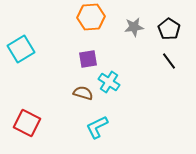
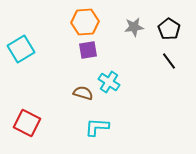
orange hexagon: moved 6 px left, 5 px down
purple square: moved 9 px up
cyan L-shape: rotated 30 degrees clockwise
